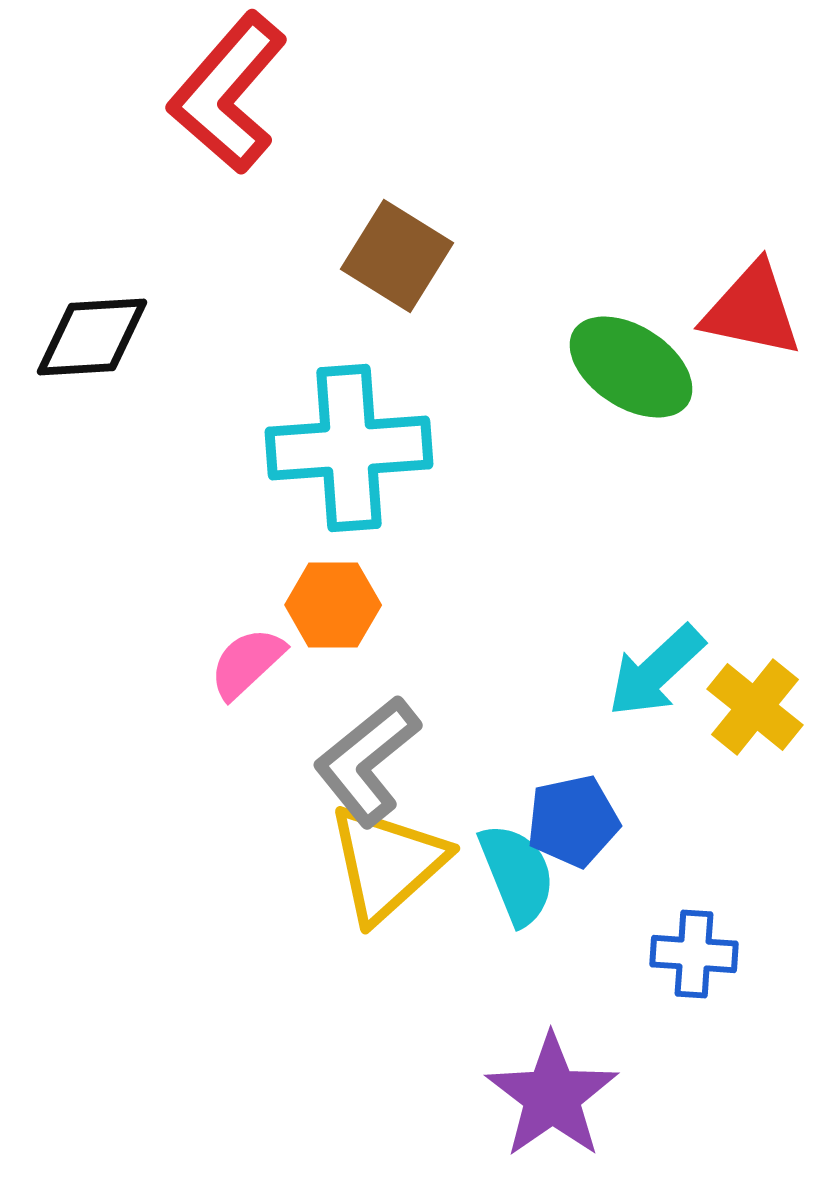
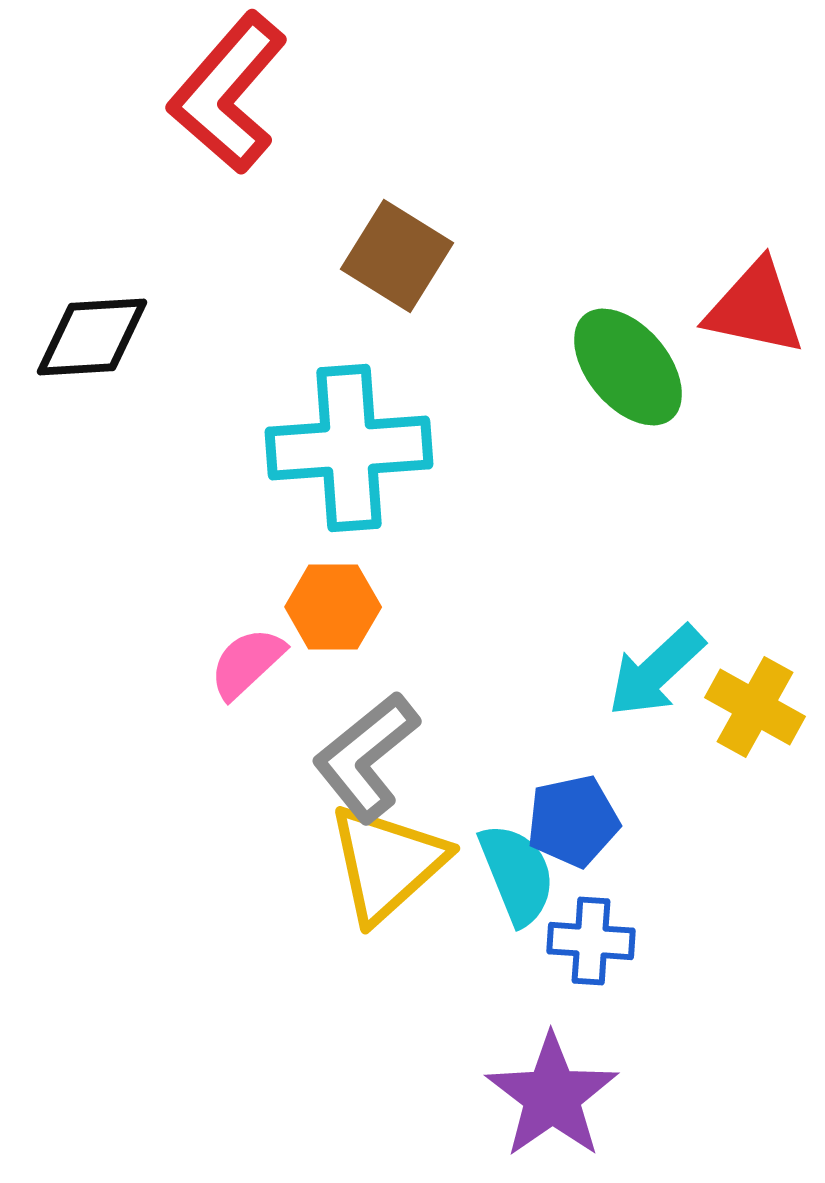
red triangle: moved 3 px right, 2 px up
green ellipse: moved 3 px left; rotated 17 degrees clockwise
orange hexagon: moved 2 px down
yellow cross: rotated 10 degrees counterclockwise
gray L-shape: moved 1 px left, 4 px up
blue cross: moved 103 px left, 13 px up
